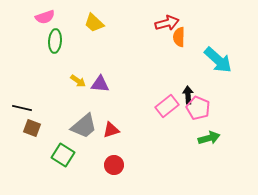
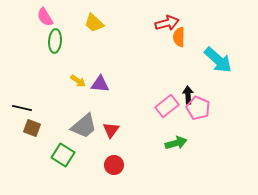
pink semicircle: rotated 78 degrees clockwise
red triangle: rotated 36 degrees counterclockwise
green arrow: moved 33 px left, 5 px down
